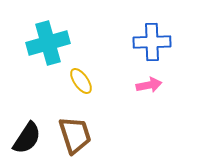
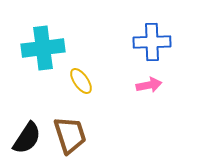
cyan cross: moved 5 px left, 5 px down; rotated 9 degrees clockwise
brown trapezoid: moved 5 px left
